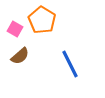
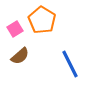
pink square: rotated 28 degrees clockwise
